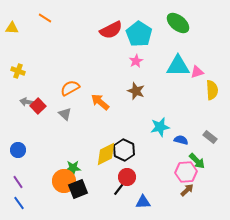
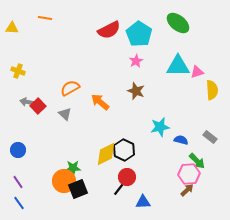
orange line: rotated 24 degrees counterclockwise
red semicircle: moved 2 px left
pink hexagon: moved 3 px right, 2 px down
